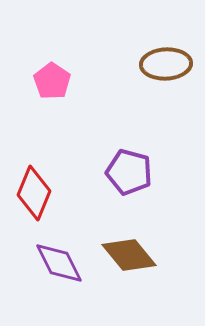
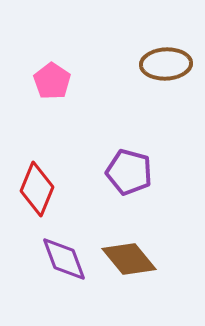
red diamond: moved 3 px right, 4 px up
brown diamond: moved 4 px down
purple diamond: moved 5 px right, 4 px up; rotated 6 degrees clockwise
